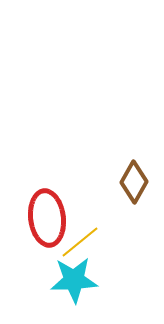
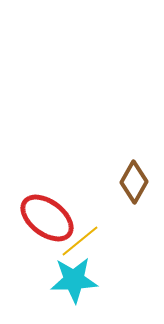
red ellipse: rotated 46 degrees counterclockwise
yellow line: moved 1 px up
